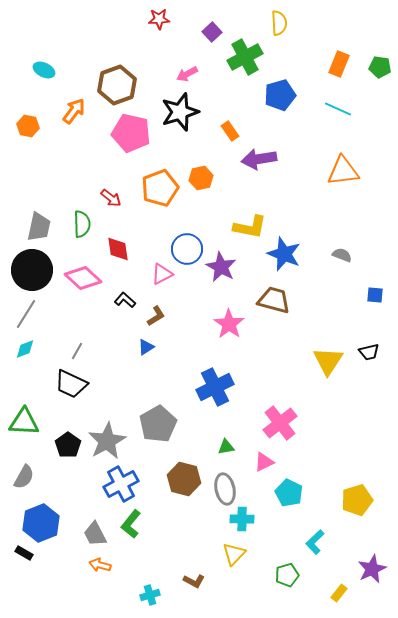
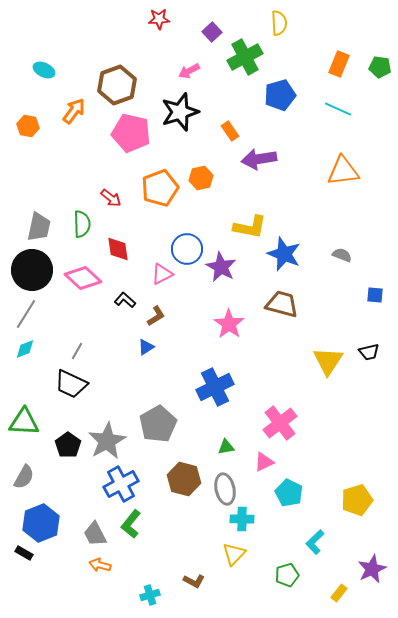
pink arrow at (187, 74): moved 2 px right, 3 px up
brown trapezoid at (274, 300): moved 8 px right, 4 px down
